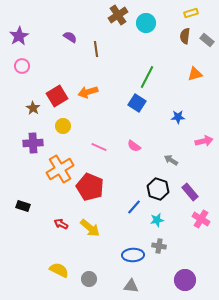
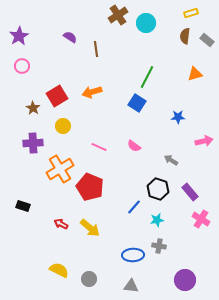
orange arrow: moved 4 px right
